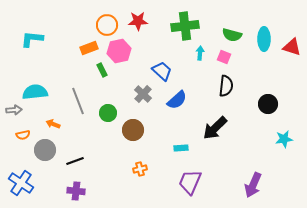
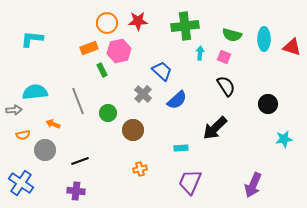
orange circle: moved 2 px up
black semicircle: rotated 40 degrees counterclockwise
black line: moved 5 px right
